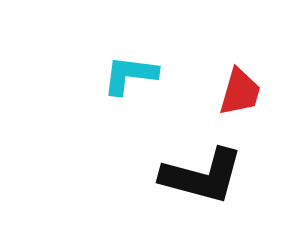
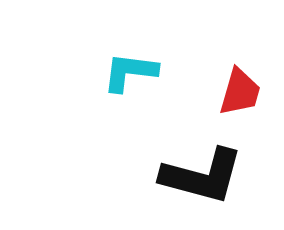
cyan L-shape: moved 3 px up
